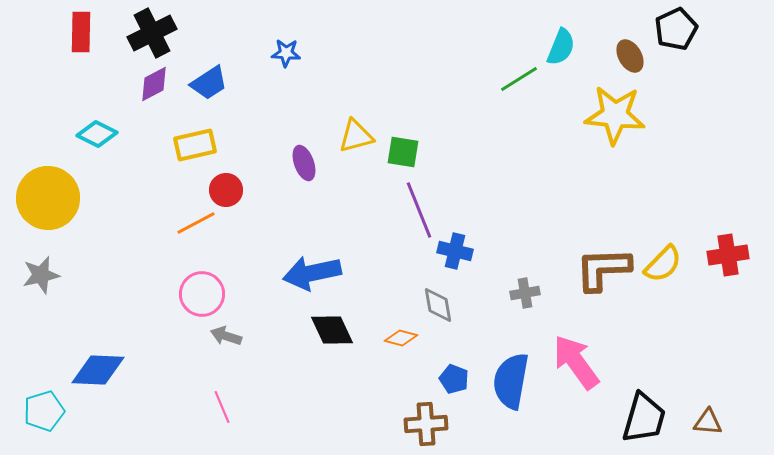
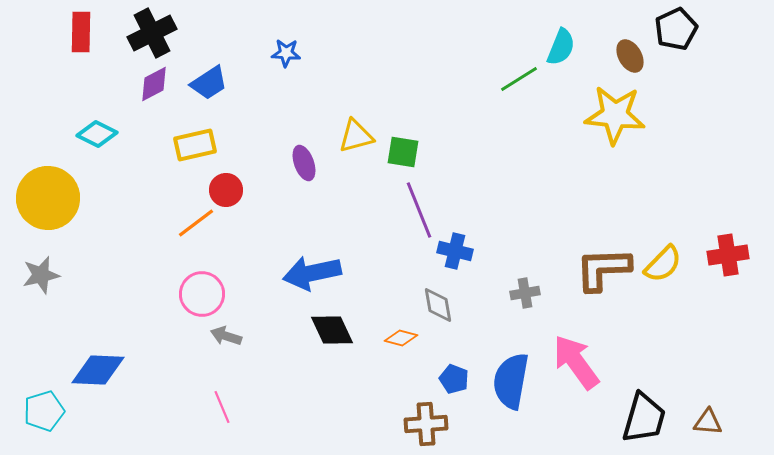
orange line: rotated 9 degrees counterclockwise
